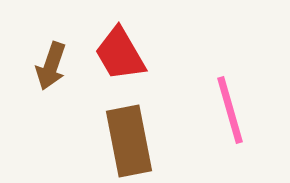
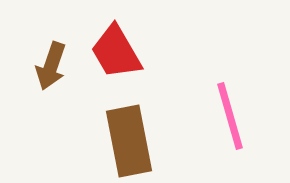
red trapezoid: moved 4 px left, 2 px up
pink line: moved 6 px down
